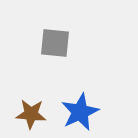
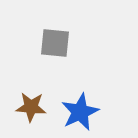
brown star: moved 7 px up
